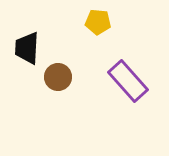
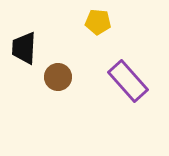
black trapezoid: moved 3 px left
